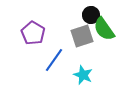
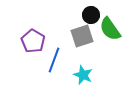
green semicircle: moved 6 px right
purple pentagon: moved 8 px down
blue line: rotated 15 degrees counterclockwise
